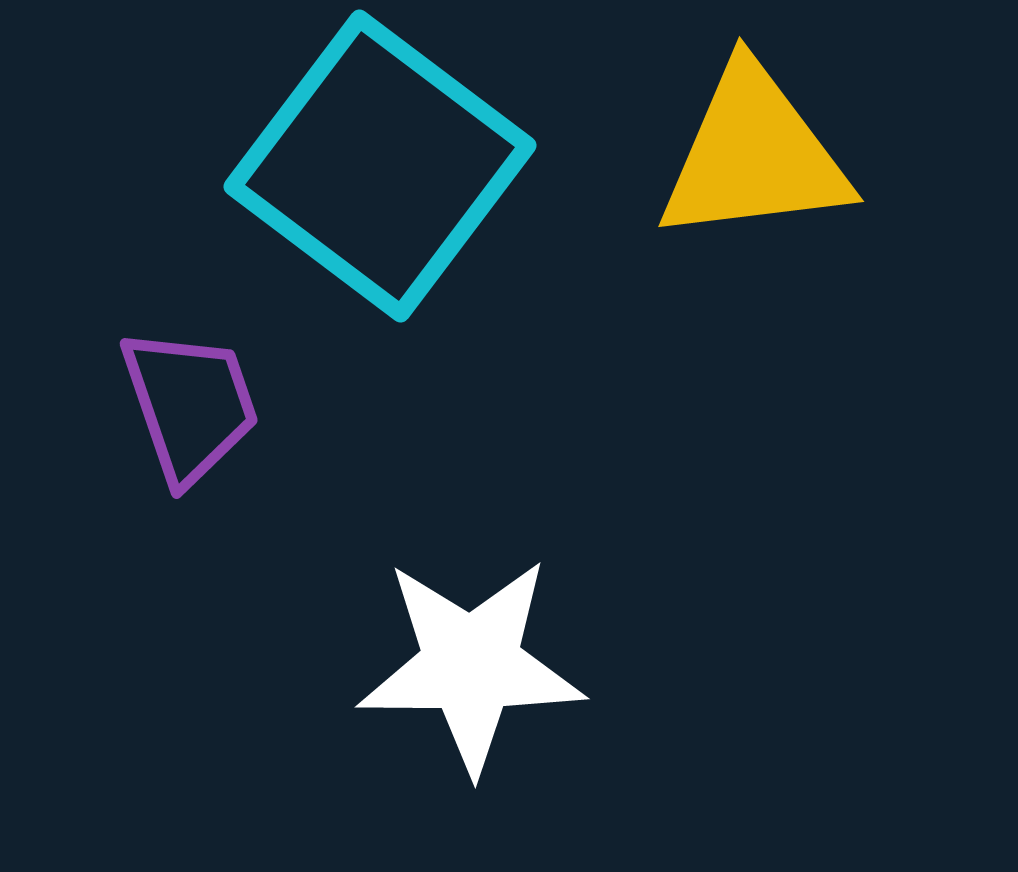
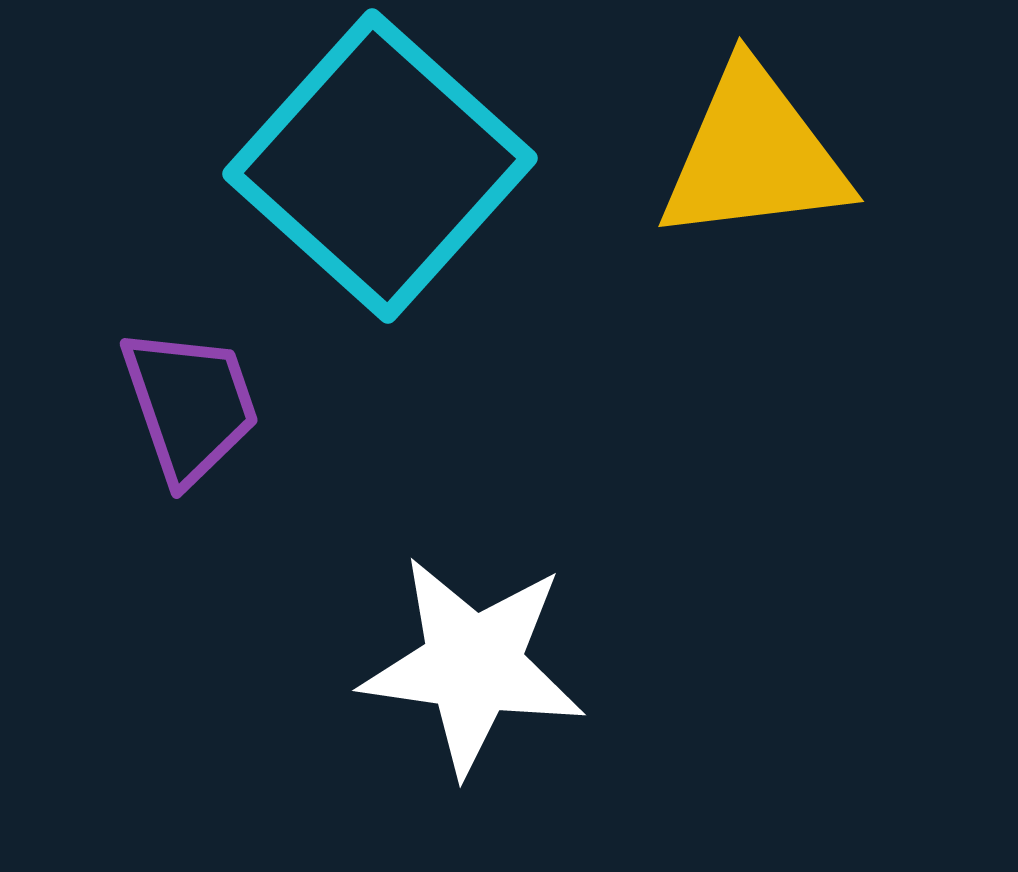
cyan square: rotated 5 degrees clockwise
white star: moved 2 px right; rotated 8 degrees clockwise
